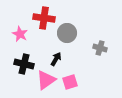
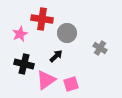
red cross: moved 2 px left, 1 px down
pink star: rotated 21 degrees clockwise
gray cross: rotated 16 degrees clockwise
black arrow: moved 3 px up; rotated 16 degrees clockwise
pink square: moved 1 px right, 2 px down
